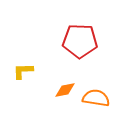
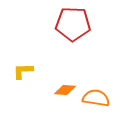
red pentagon: moved 7 px left, 17 px up
orange diamond: rotated 15 degrees clockwise
